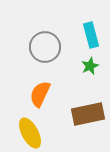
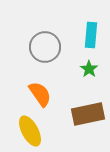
cyan rectangle: rotated 20 degrees clockwise
green star: moved 1 px left, 3 px down; rotated 12 degrees counterclockwise
orange semicircle: rotated 120 degrees clockwise
yellow ellipse: moved 2 px up
